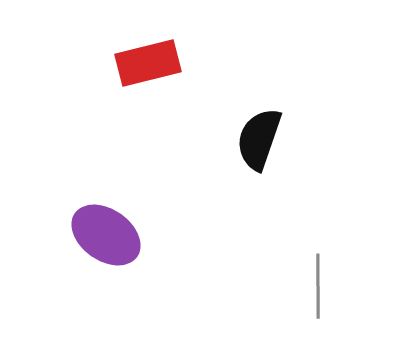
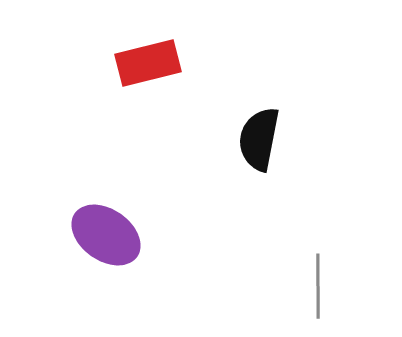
black semicircle: rotated 8 degrees counterclockwise
